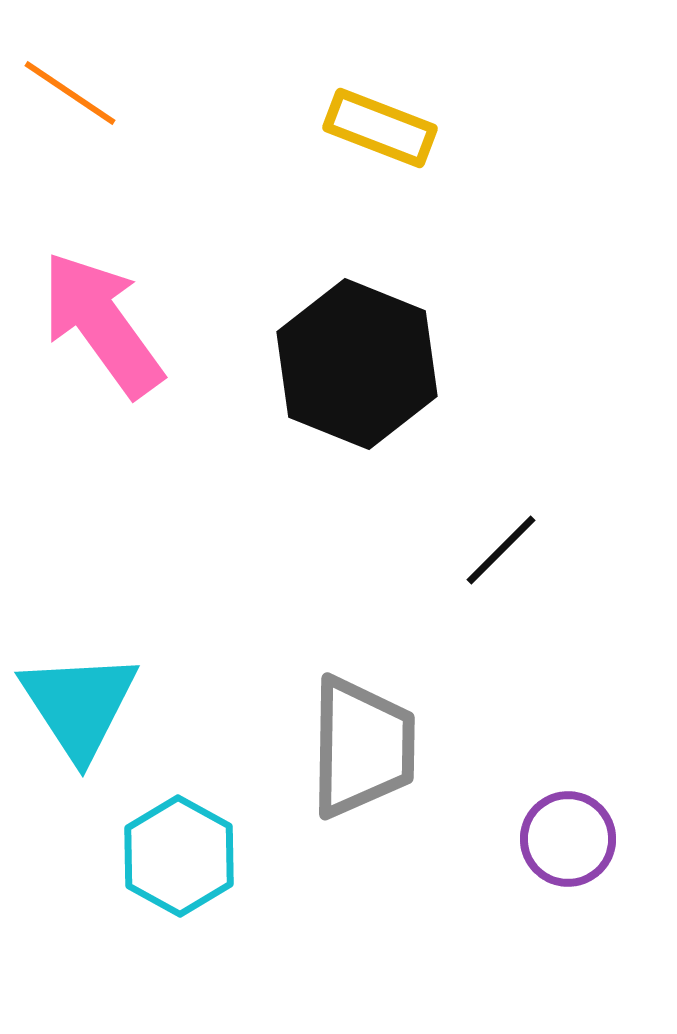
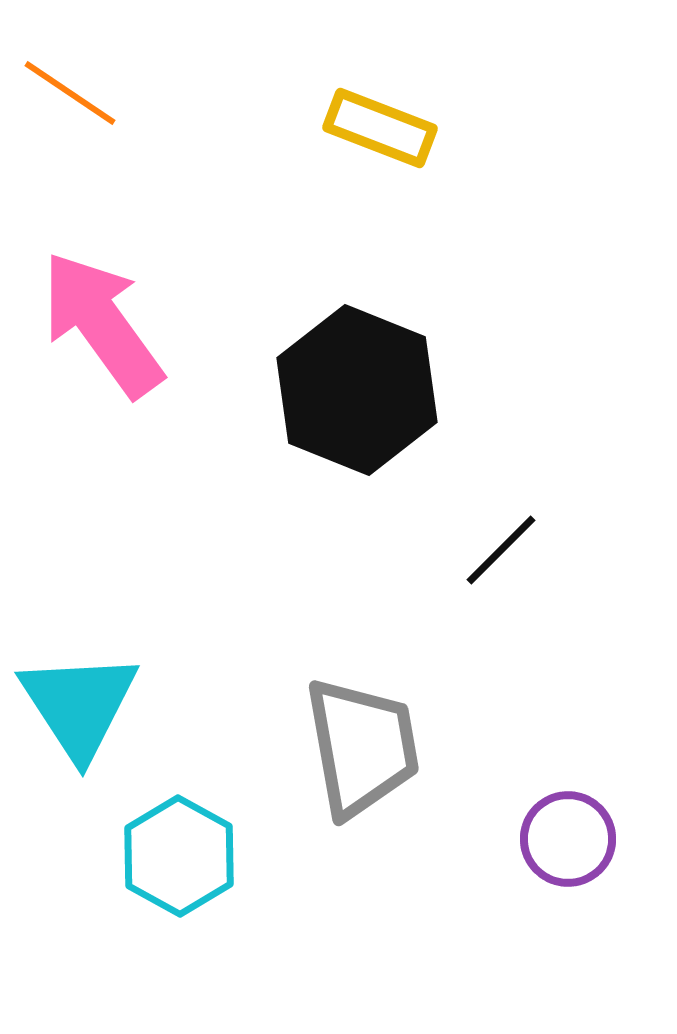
black hexagon: moved 26 px down
gray trapezoid: rotated 11 degrees counterclockwise
